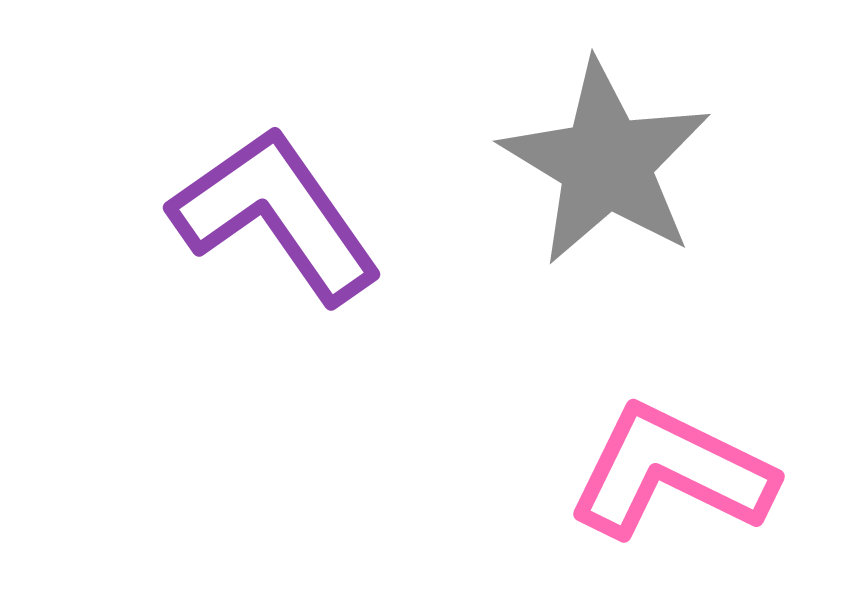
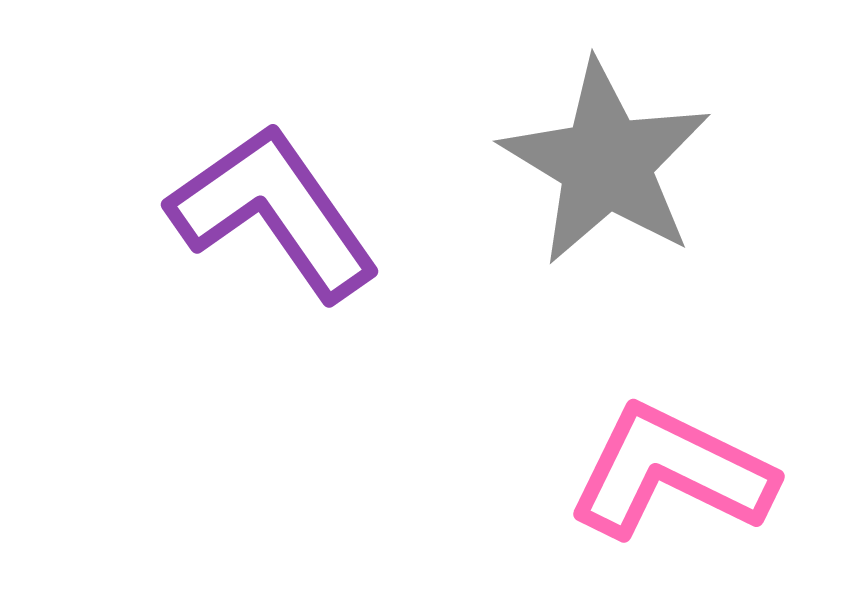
purple L-shape: moved 2 px left, 3 px up
